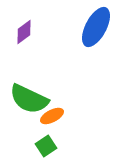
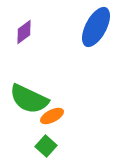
green square: rotated 15 degrees counterclockwise
